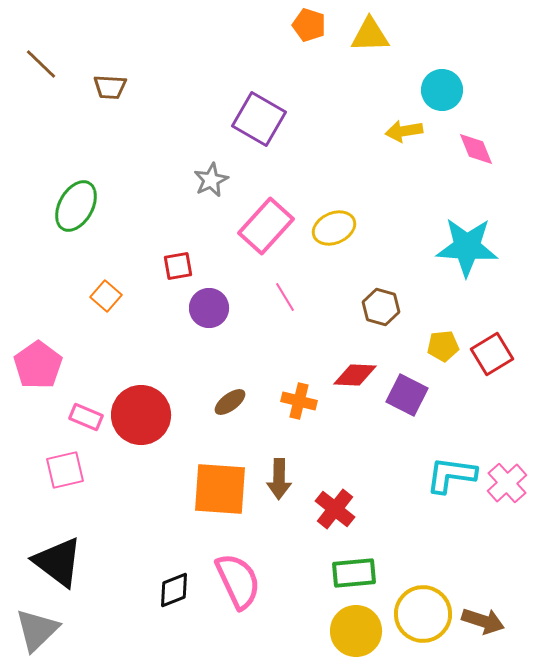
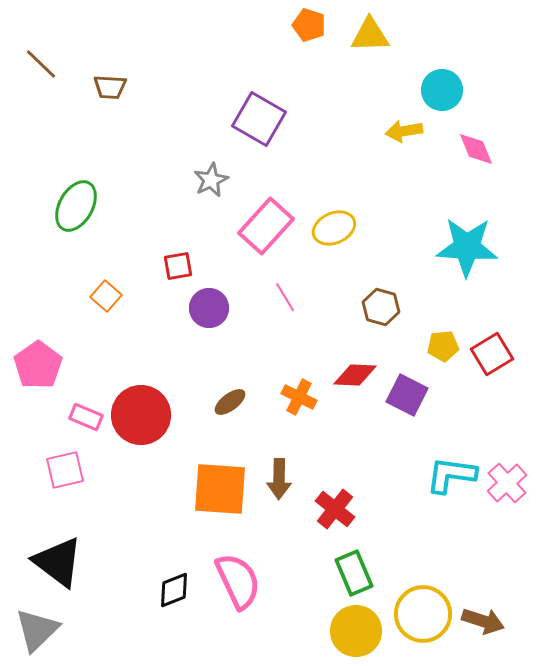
orange cross at (299, 401): moved 4 px up; rotated 12 degrees clockwise
green rectangle at (354, 573): rotated 72 degrees clockwise
